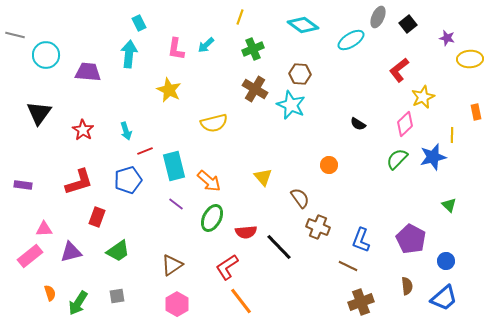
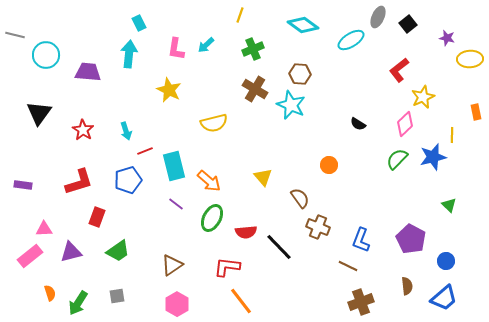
yellow line at (240, 17): moved 2 px up
red L-shape at (227, 267): rotated 40 degrees clockwise
